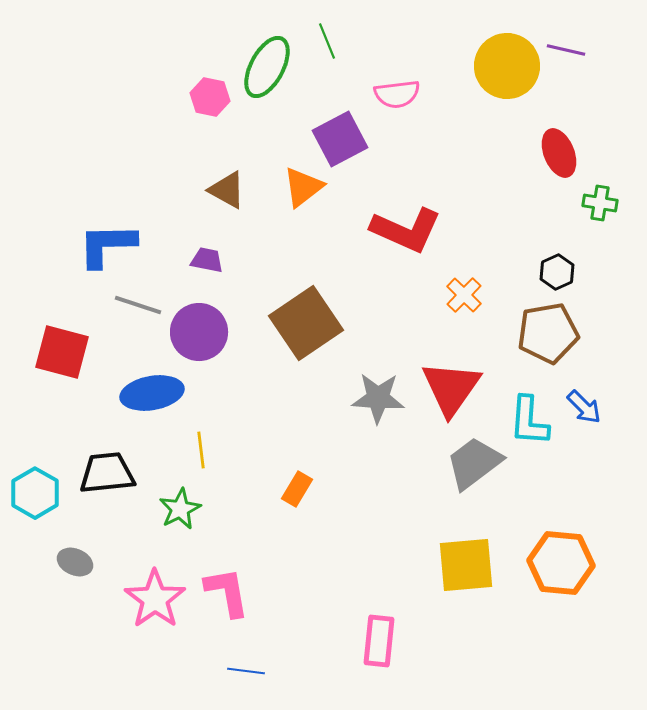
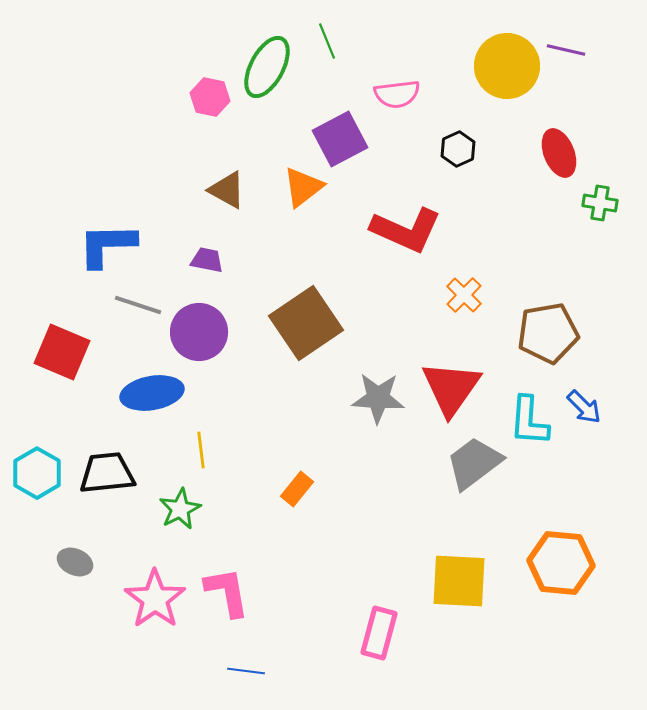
black hexagon: moved 99 px left, 123 px up
red square: rotated 8 degrees clockwise
orange rectangle: rotated 8 degrees clockwise
cyan hexagon: moved 2 px right, 20 px up
yellow square: moved 7 px left, 16 px down; rotated 8 degrees clockwise
pink rectangle: moved 8 px up; rotated 9 degrees clockwise
